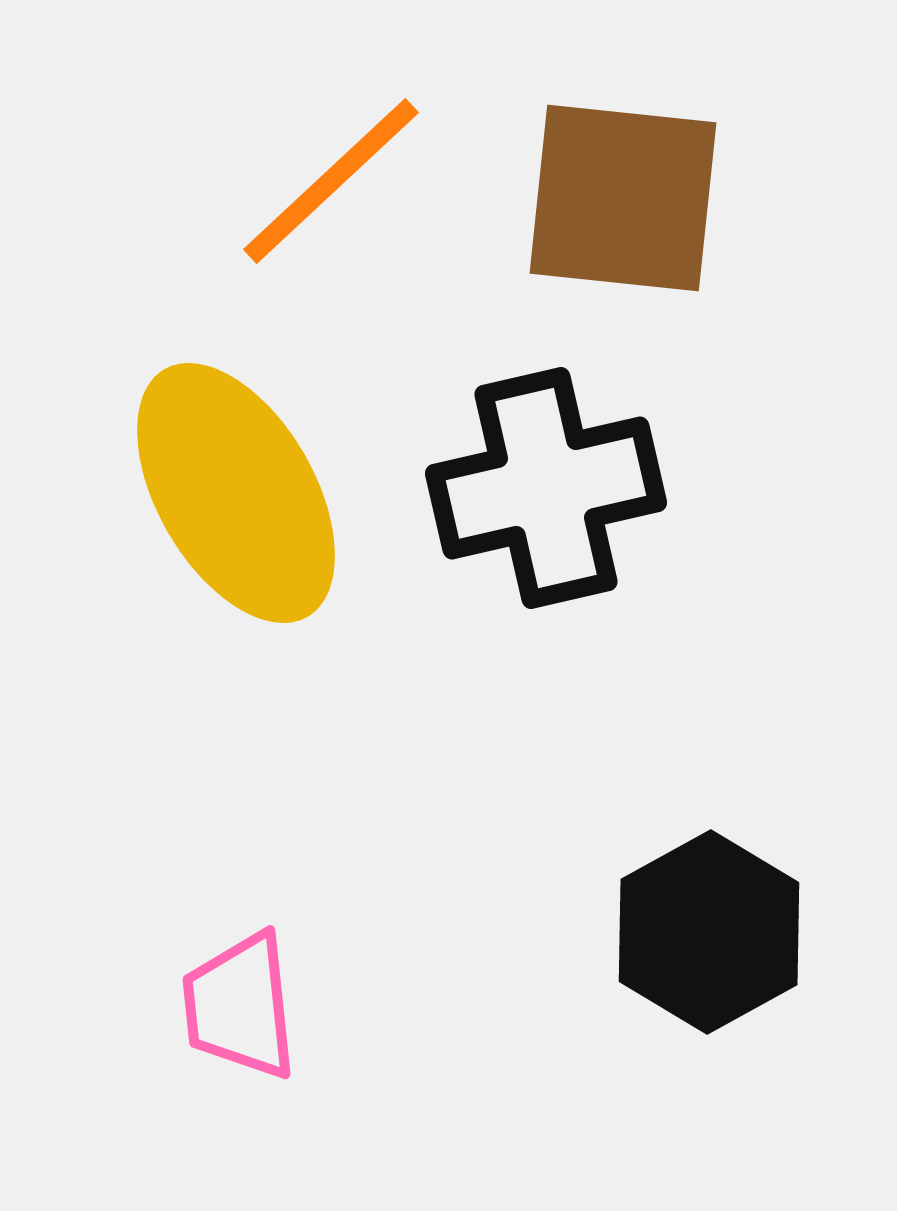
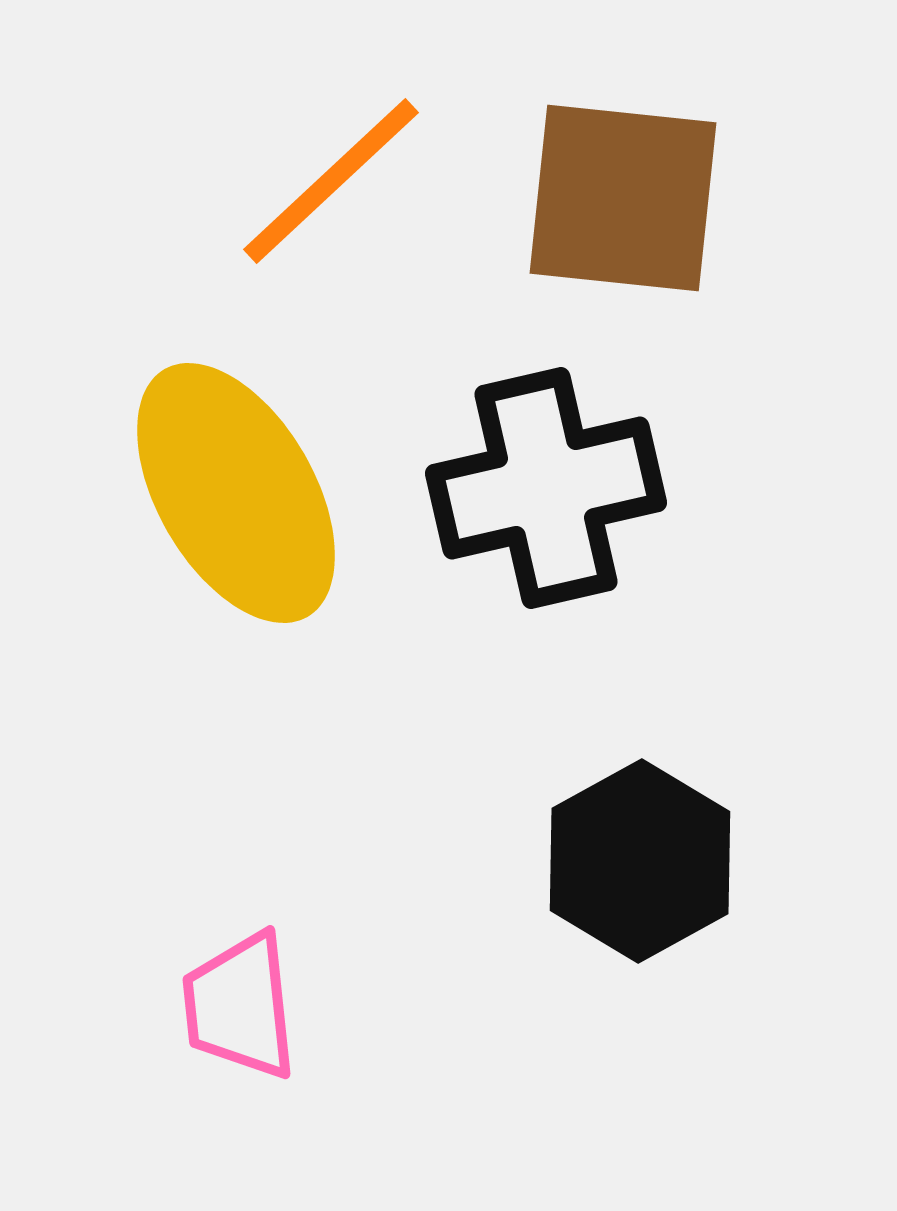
black hexagon: moved 69 px left, 71 px up
